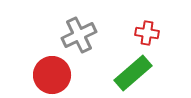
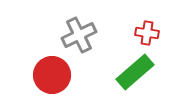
green rectangle: moved 2 px right, 1 px up
